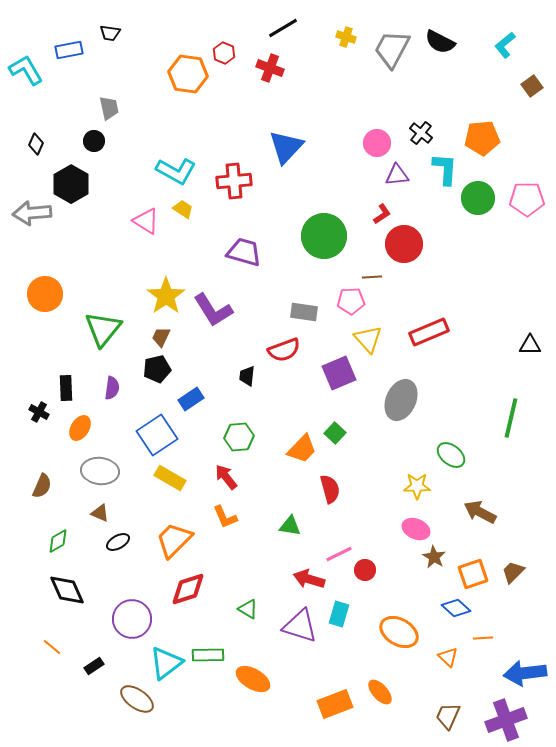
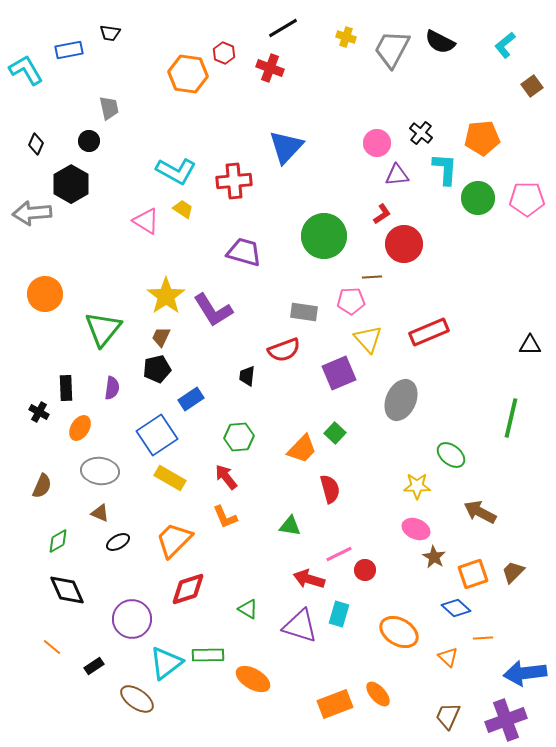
black circle at (94, 141): moved 5 px left
orange ellipse at (380, 692): moved 2 px left, 2 px down
